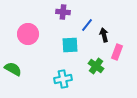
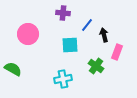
purple cross: moved 1 px down
